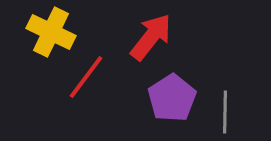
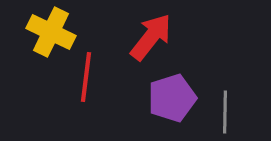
red line: rotated 30 degrees counterclockwise
purple pentagon: rotated 15 degrees clockwise
